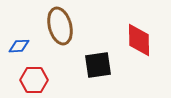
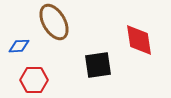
brown ellipse: moved 6 px left, 4 px up; rotated 15 degrees counterclockwise
red diamond: rotated 8 degrees counterclockwise
